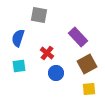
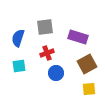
gray square: moved 6 px right, 12 px down; rotated 18 degrees counterclockwise
purple rectangle: rotated 30 degrees counterclockwise
red cross: rotated 32 degrees clockwise
